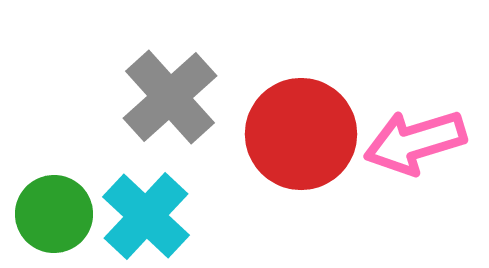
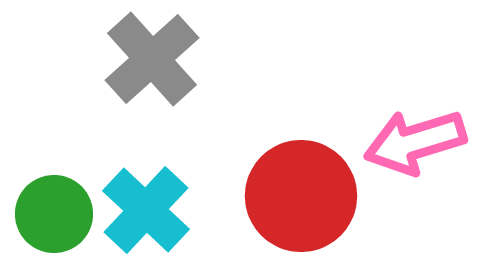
gray cross: moved 18 px left, 38 px up
red circle: moved 62 px down
cyan cross: moved 6 px up
